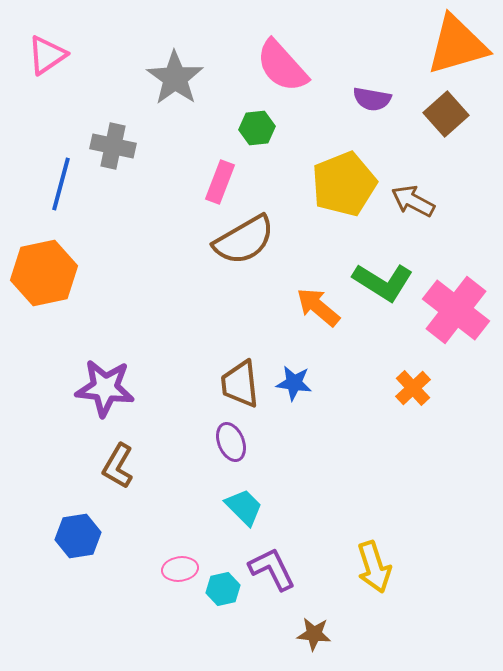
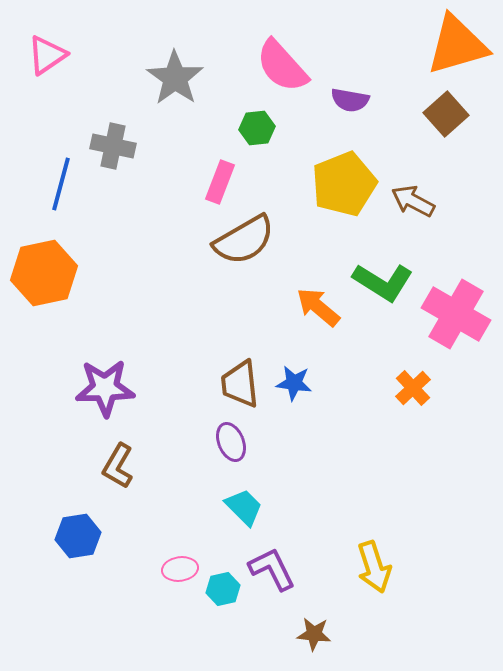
purple semicircle: moved 22 px left, 1 px down
pink cross: moved 4 px down; rotated 8 degrees counterclockwise
purple star: rotated 8 degrees counterclockwise
